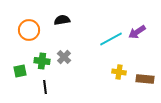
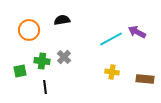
purple arrow: rotated 60 degrees clockwise
yellow cross: moved 7 px left
